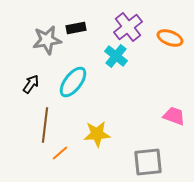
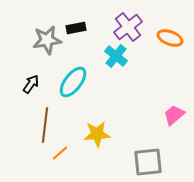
pink trapezoid: moved 1 px up; rotated 60 degrees counterclockwise
